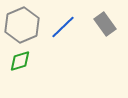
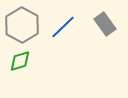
gray hexagon: rotated 8 degrees counterclockwise
